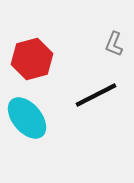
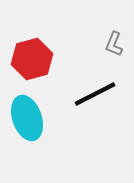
black line: moved 1 px left, 1 px up
cyan ellipse: rotated 21 degrees clockwise
